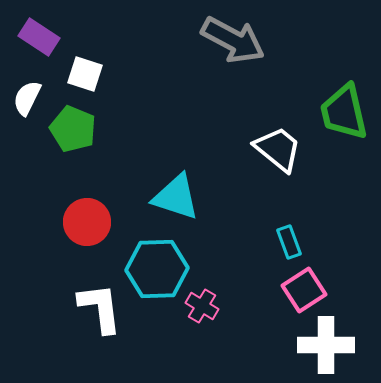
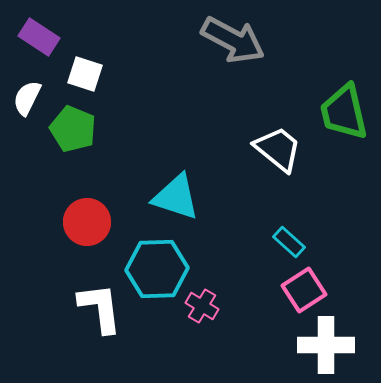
cyan rectangle: rotated 28 degrees counterclockwise
